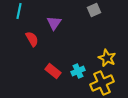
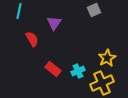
yellow star: rotated 18 degrees clockwise
red rectangle: moved 2 px up
